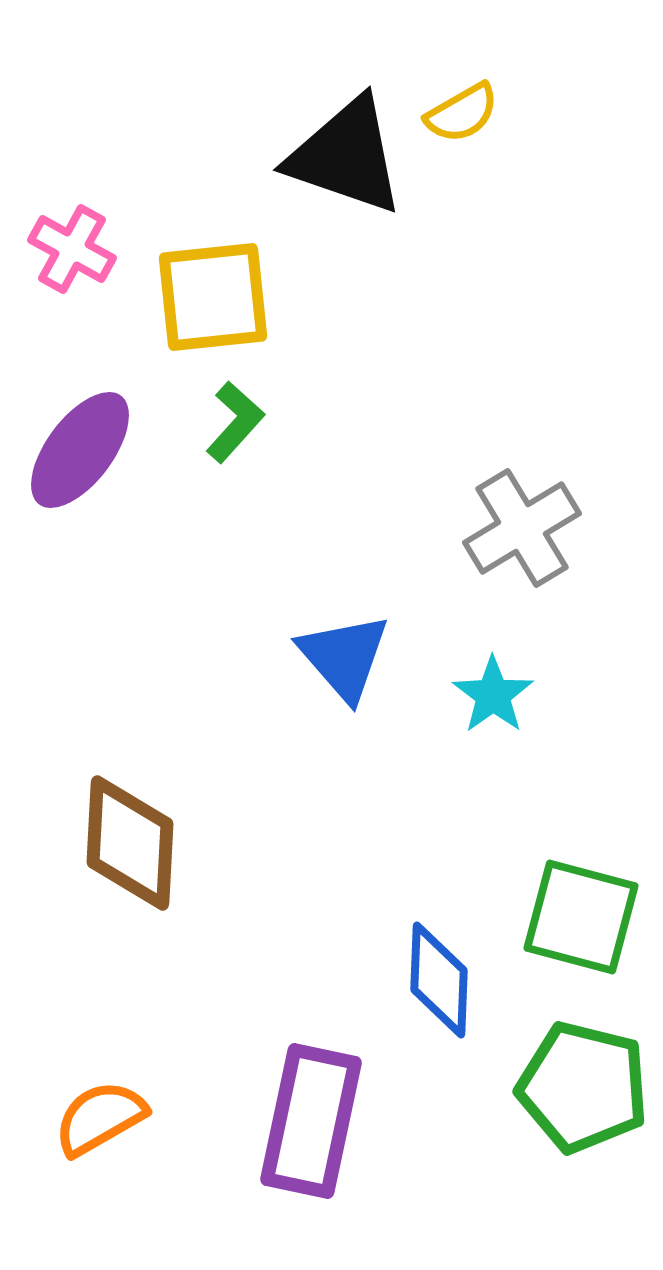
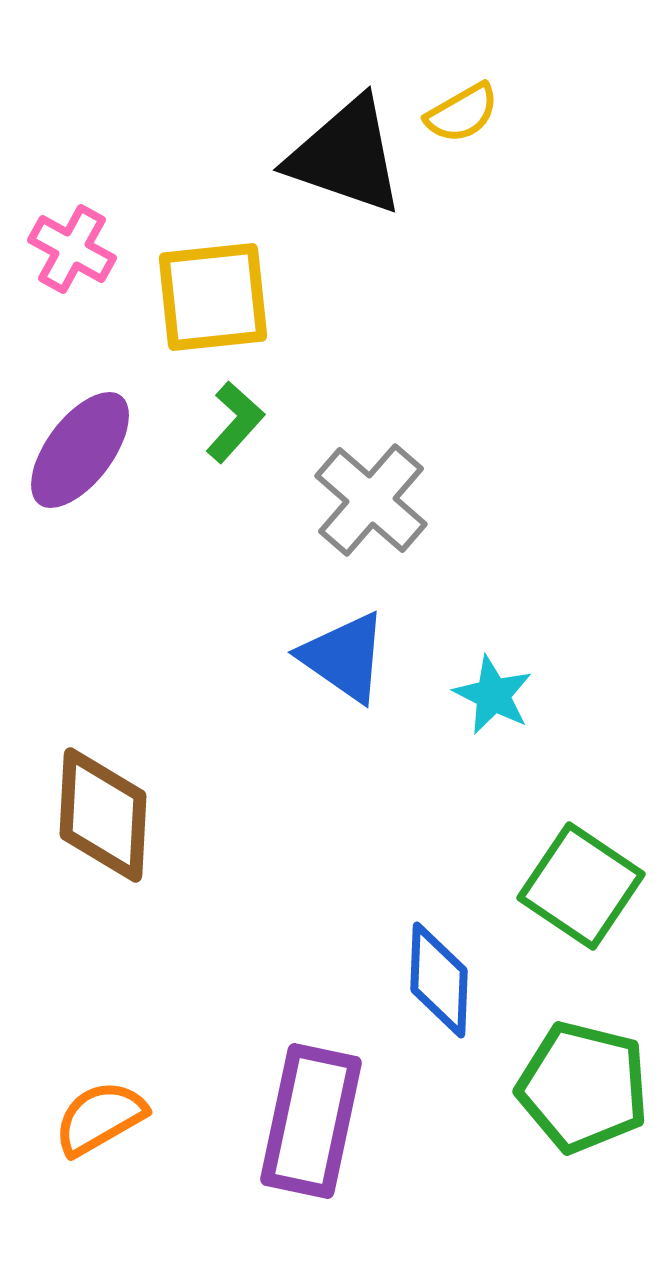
gray cross: moved 151 px left, 28 px up; rotated 18 degrees counterclockwise
blue triangle: rotated 14 degrees counterclockwise
cyan star: rotated 10 degrees counterclockwise
brown diamond: moved 27 px left, 28 px up
green square: moved 31 px up; rotated 19 degrees clockwise
